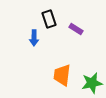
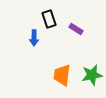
green star: moved 8 px up
